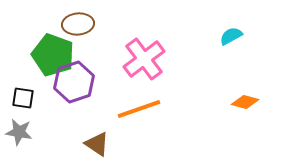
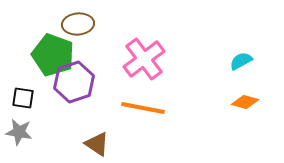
cyan semicircle: moved 10 px right, 25 px down
orange line: moved 4 px right, 1 px up; rotated 30 degrees clockwise
